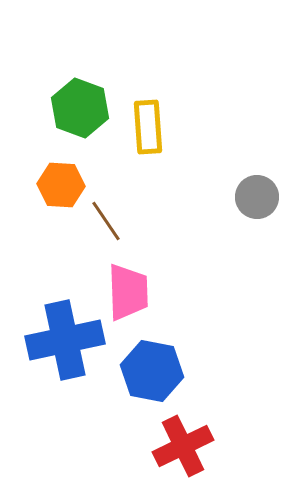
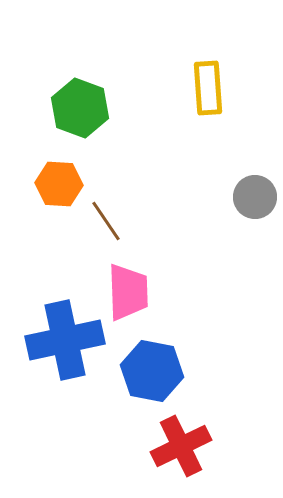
yellow rectangle: moved 60 px right, 39 px up
orange hexagon: moved 2 px left, 1 px up
gray circle: moved 2 px left
red cross: moved 2 px left
